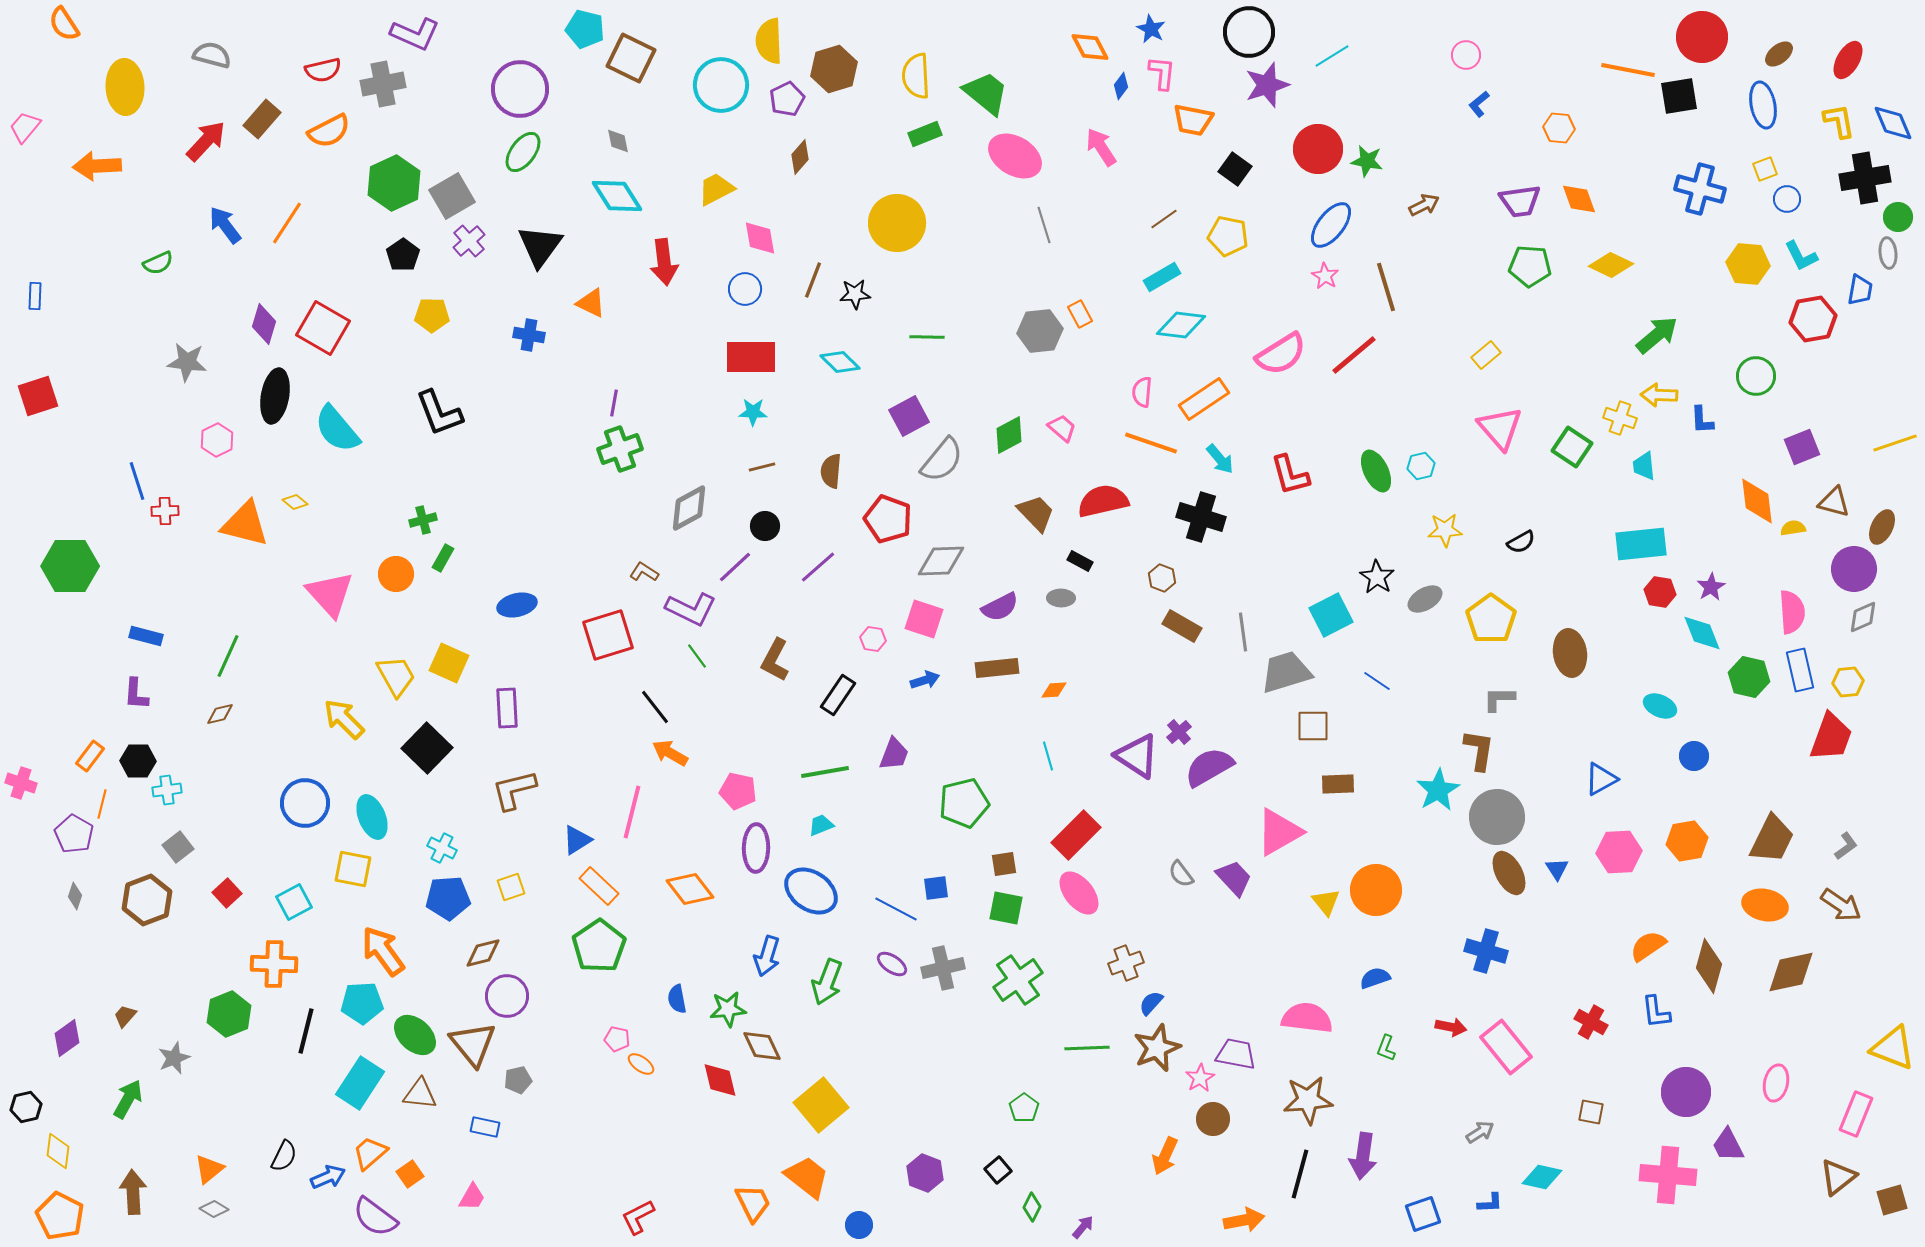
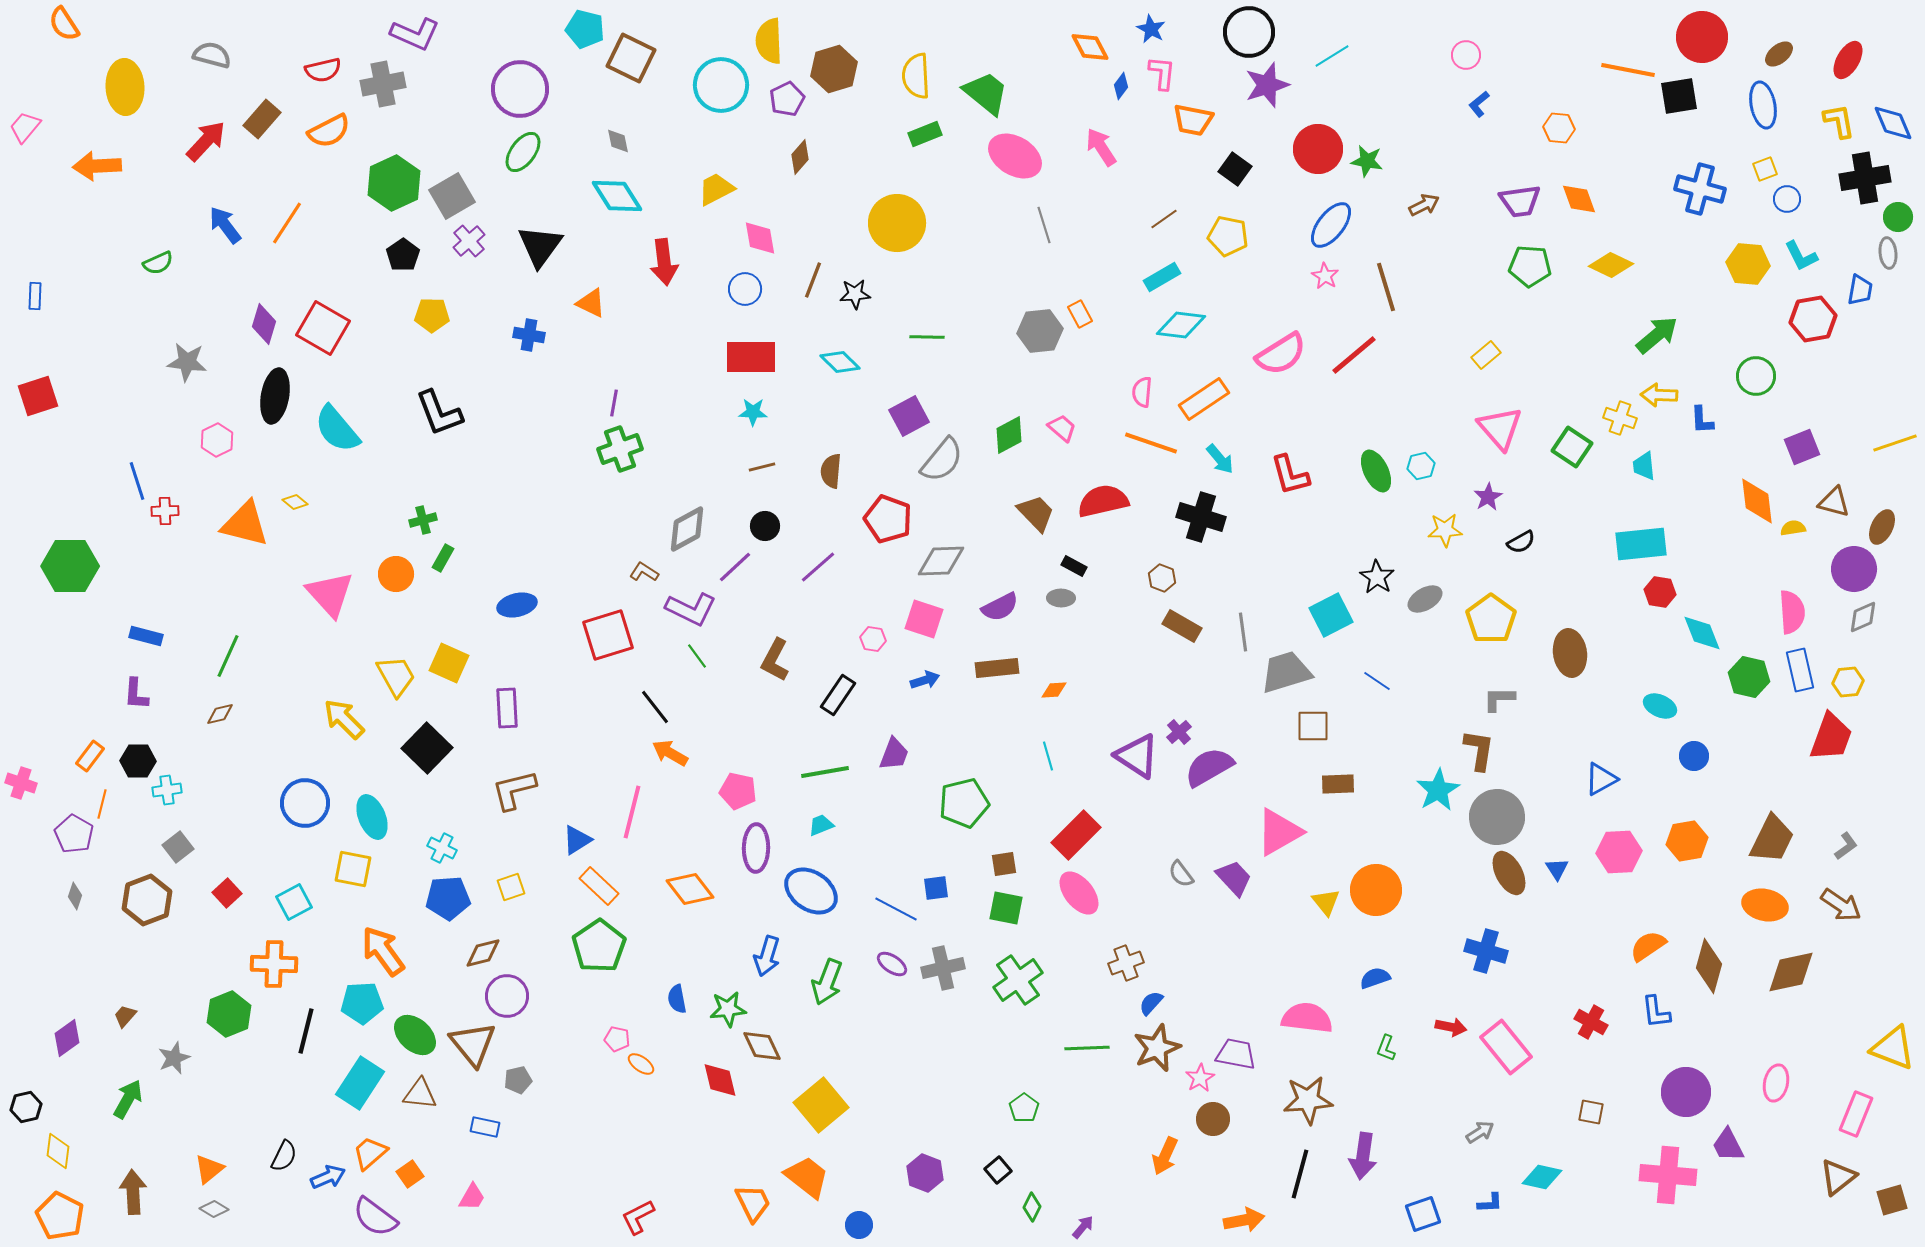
gray diamond at (689, 508): moved 2 px left, 21 px down
black rectangle at (1080, 561): moved 6 px left, 5 px down
purple star at (1711, 587): moved 223 px left, 90 px up
